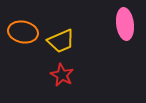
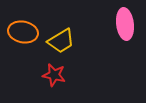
yellow trapezoid: rotated 8 degrees counterclockwise
red star: moved 8 px left; rotated 15 degrees counterclockwise
